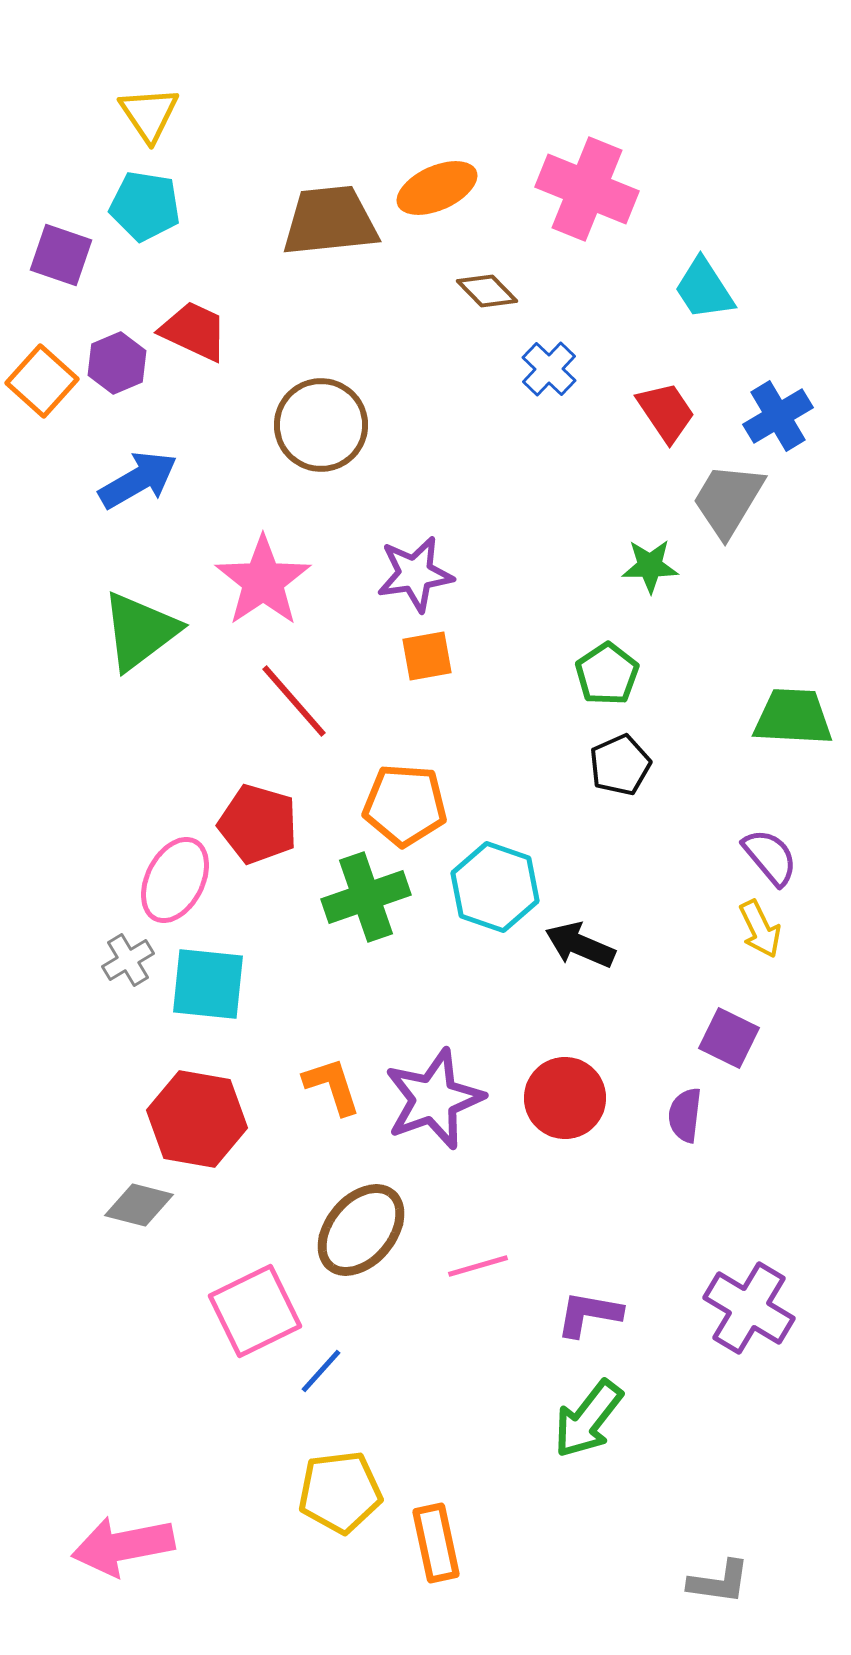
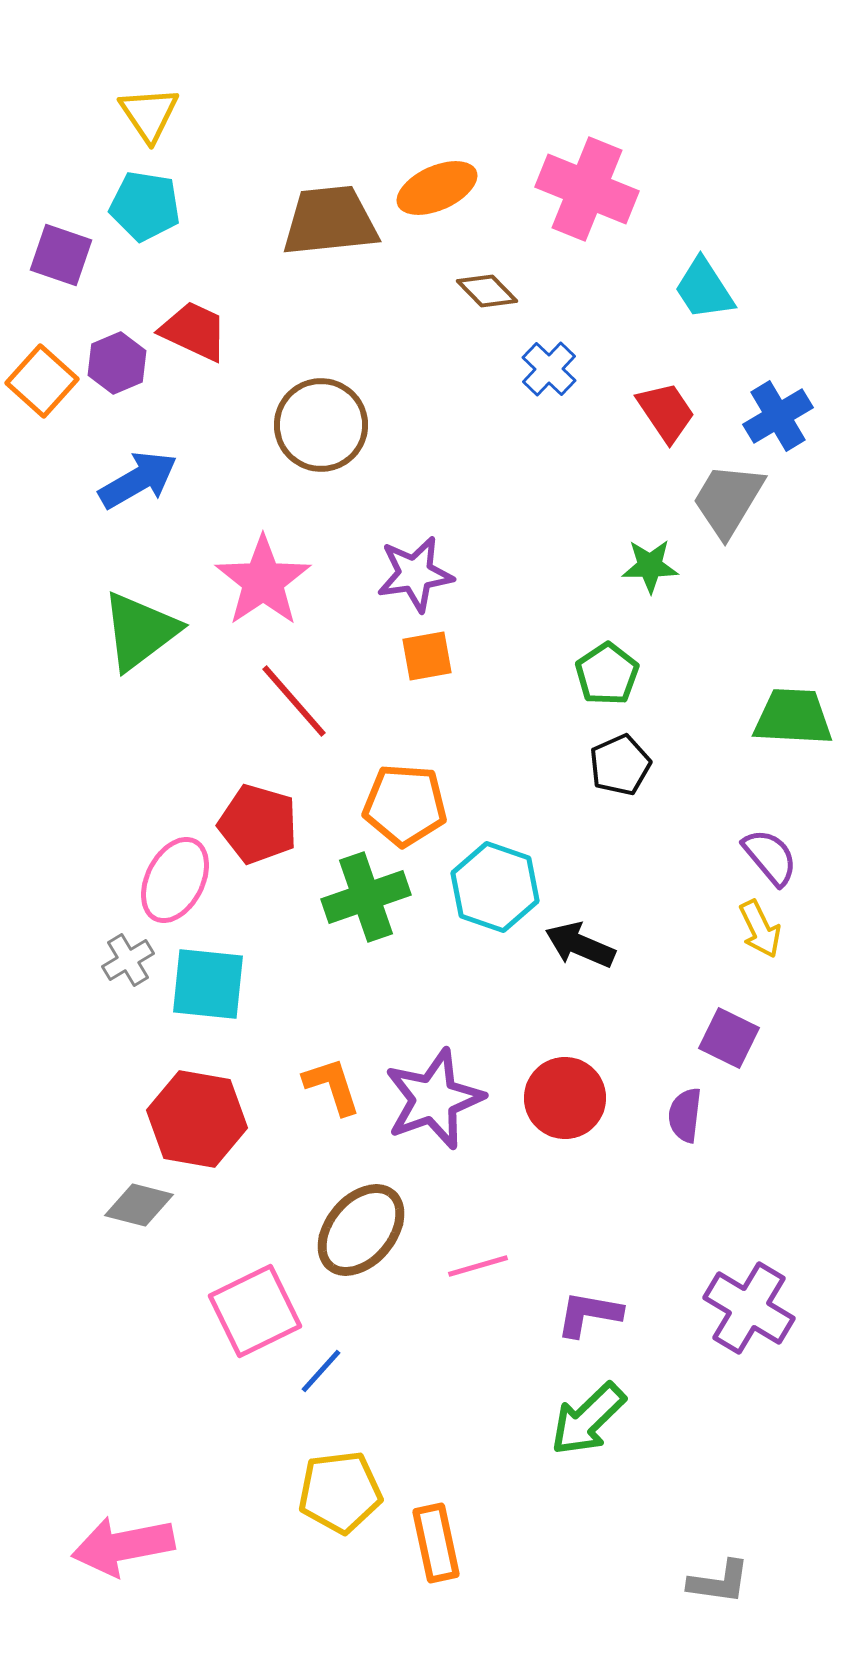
green arrow at (588, 1419): rotated 8 degrees clockwise
